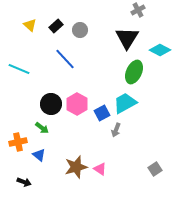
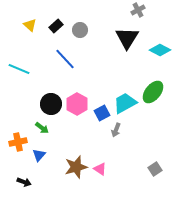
green ellipse: moved 19 px right, 20 px down; rotated 15 degrees clockwise
blue triangle: rotated 32 degrees clockwise
